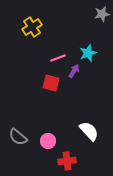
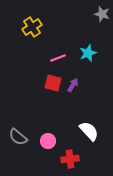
gray star: rotated 28 degrees clockwise
purple arrow: moved 1 px left, 14 px down
red square: moved 2 px right
red cross: moved 3 px right, 2 px up
